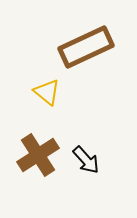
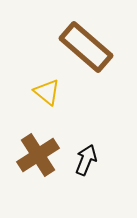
brown rectangle: rotated 66 degrees clockwise
black arrow: rotated 116 degrees counterclockwise
